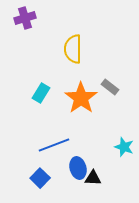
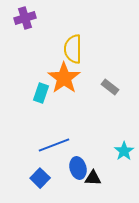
cyan rectangle: rotated 12 degrees counterclockwise
orange star: moved 17 px left, 20 px up
cyan star: moved 4 px down; rotated 18 degrees clockwise
